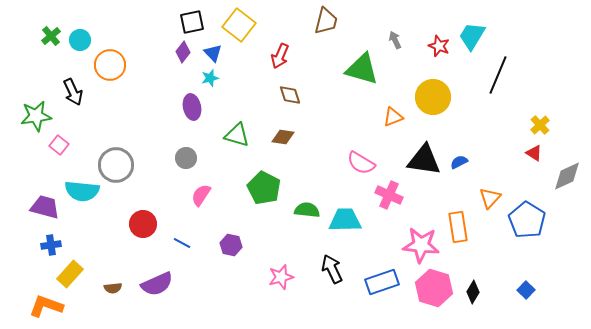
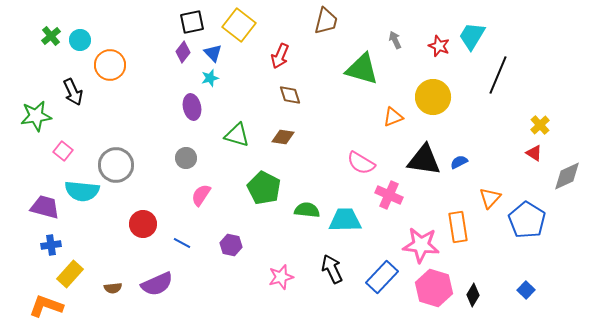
pink square at (59, 145): moved 4 px right, 6 px down
blue rectangle at (382, 282): moved 5 px up; rotated 28 degrees counterclockwise
black diamond at (473, 292): moved 3 px down
